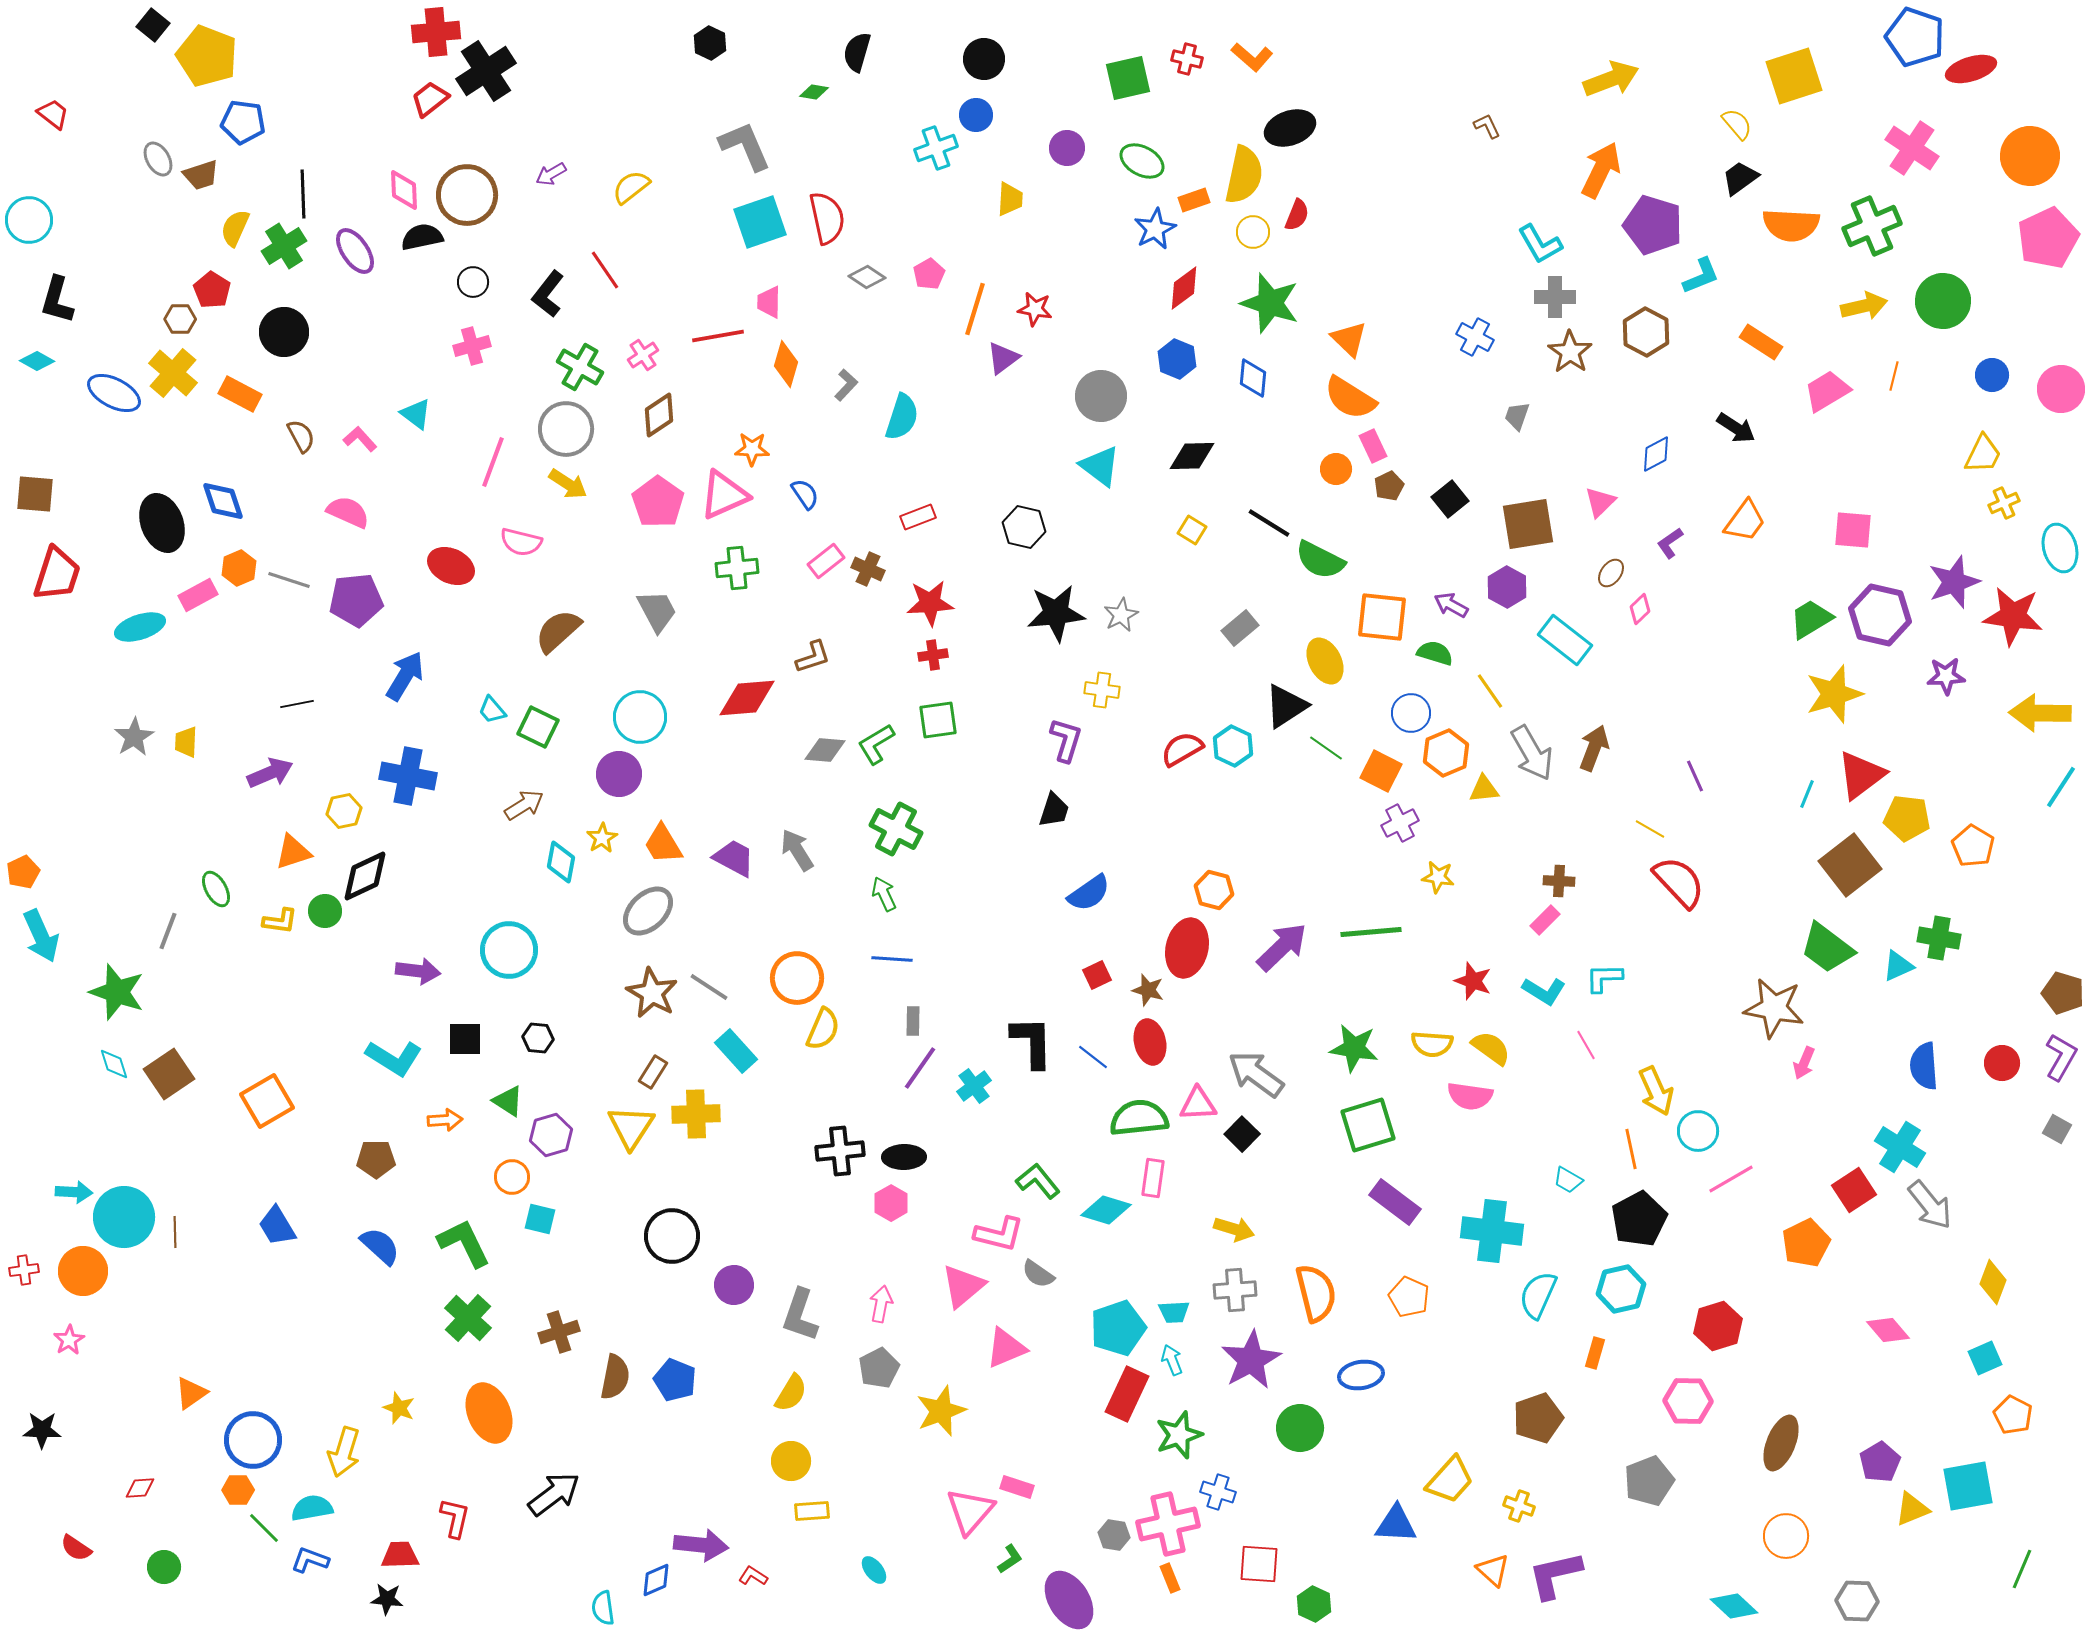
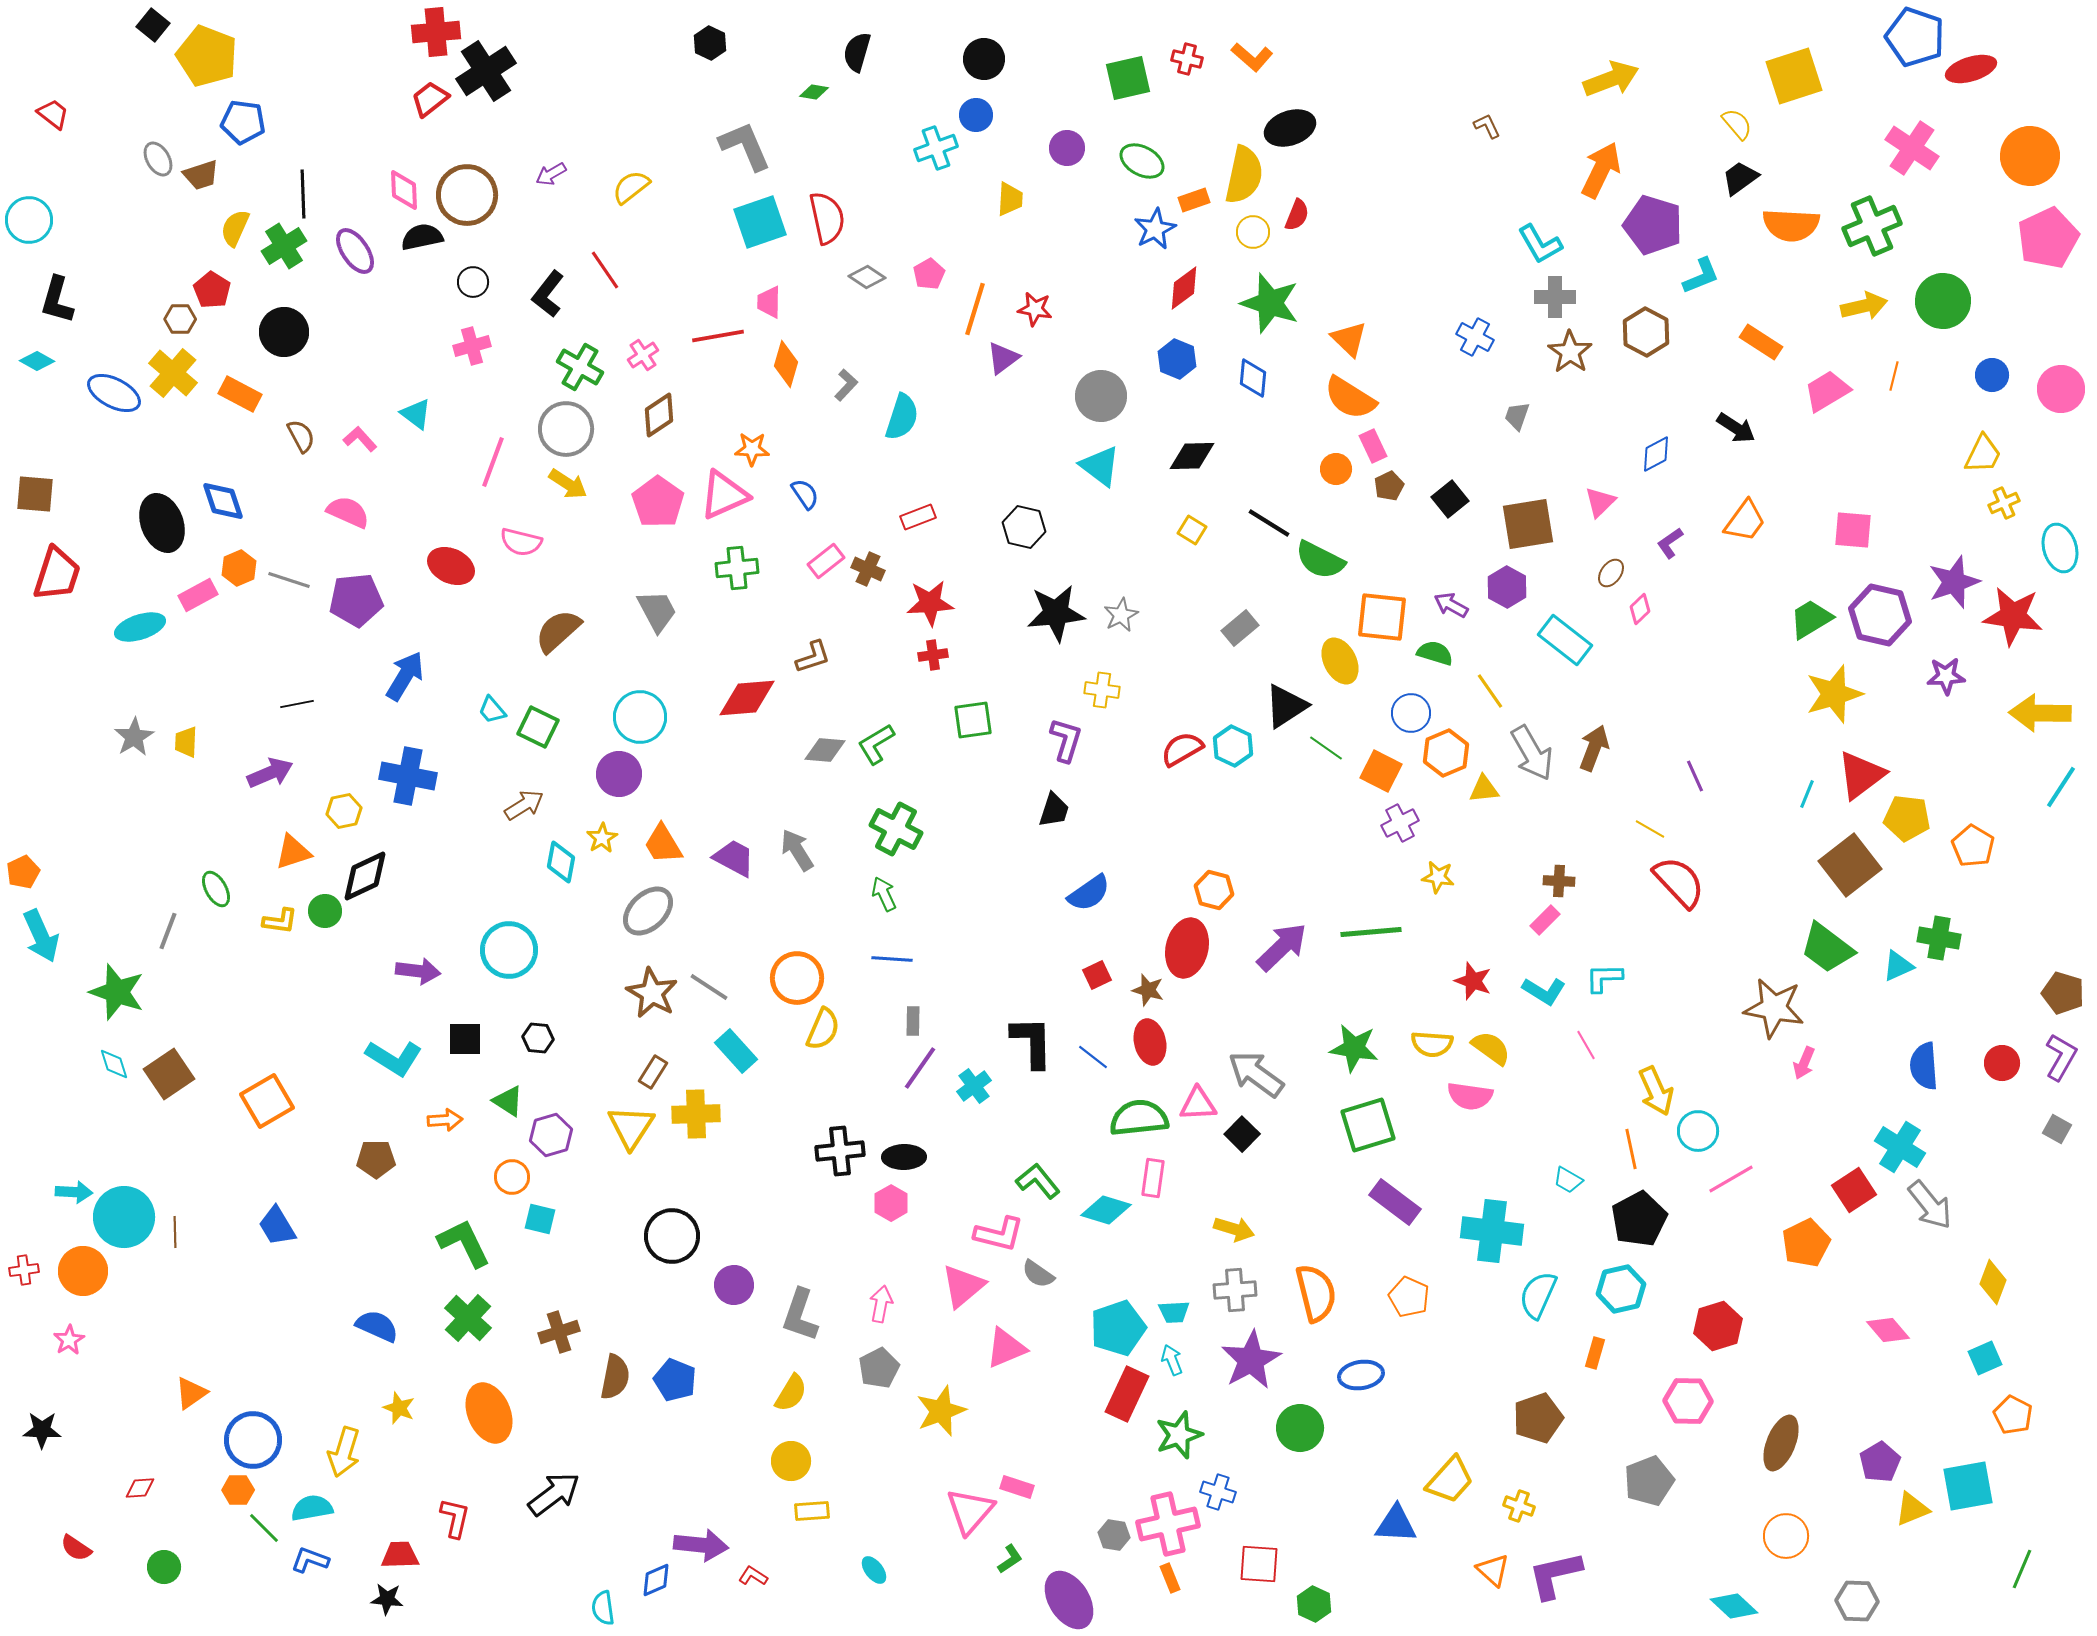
yellow ellipse at (1325, 661): moved 15 px right
green square at (938, 720): moved 35 px right
blue semicircle at (380, 1246): moved 3 px left, 80 px down; rotated 18 degrees counterclockwise
